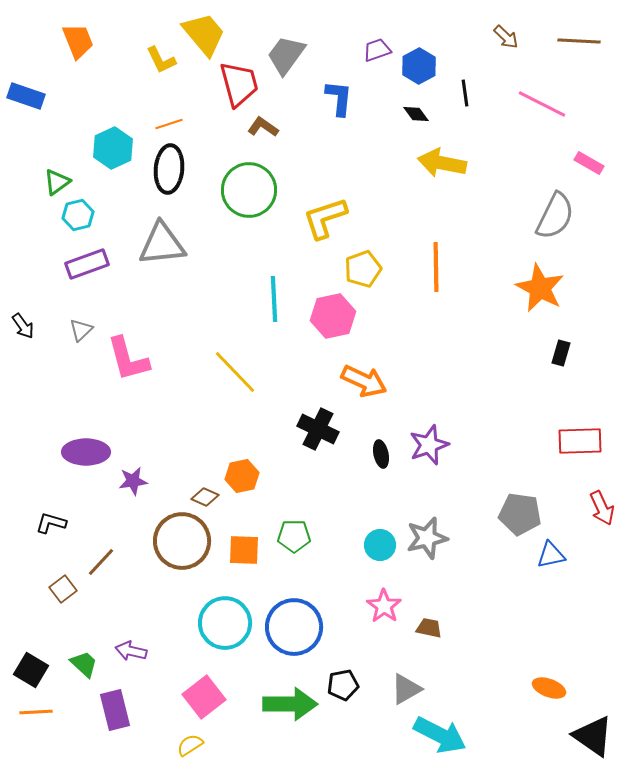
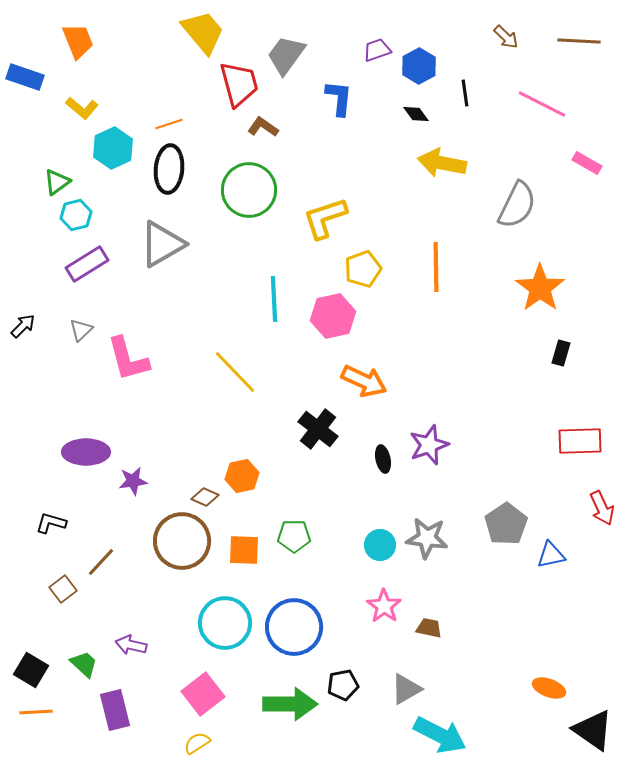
yellow trapezoid at (204, 34): moved 1 px left, 2 px up
yellow L-shape at (161, 60): moved 79 px left, 48 px down; rotated 24 degrees counterclockwise
blue rectangle at (26, 96): moved 1 px left, 19 px up
pink rectangle at (589, 163): moved 2 px left
cyan hexagon at (78, 215): moved 2 px left
gray semicircle at (555, 216): moved 38 px left, 11 px up
gray triangle at (162, 244): rotated 24 degrees counterclockwise
purple rectangle at (87, 264): rotated 12 degrees counterclockwise
orange star at (540, 288): rotated 9 degrees clockwise
black arrow at (23, 326): rotated 100 degrees counterclockwise
black cross at (318, 429): rotated 12 degrees clockwise
black ellipse at (381, 454): moved 2 px right, 5 px down
gray pentagon at (520, 514): moved 14 px left, 10 px down; rotated 30 degrees clockwise
gray star at (427, 538): rotated 21 degrees clockwise
purple arrow at (131, 651): moved 6 px up
pink square at (204, 697): moved 1 px left, 3 px up
black triangle at (593, 736): moved 6 px up
yellow semicircle at (190, 745): moved 7 px right, 2 px up
